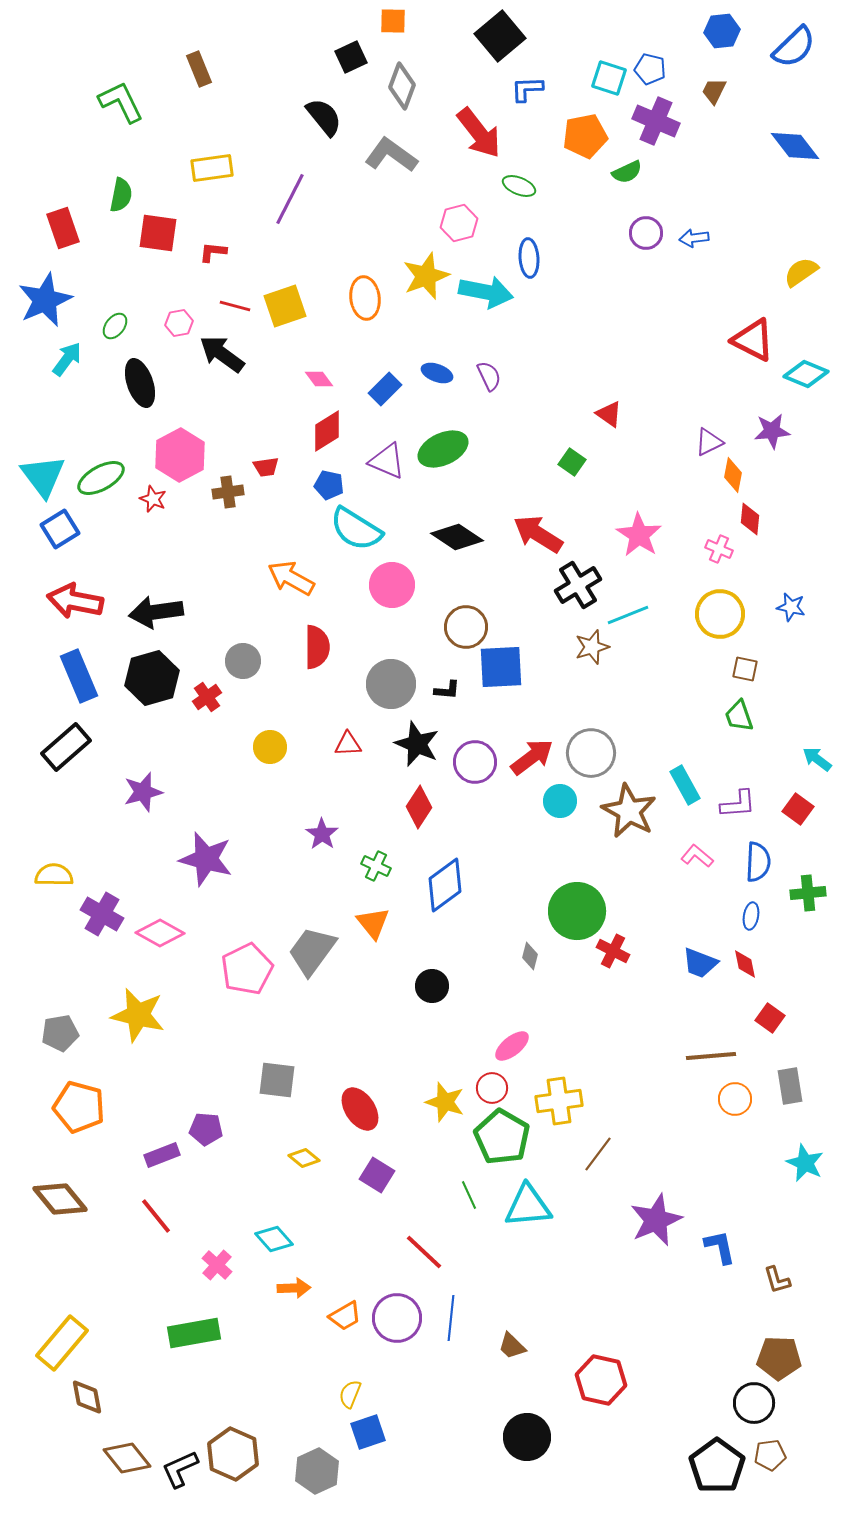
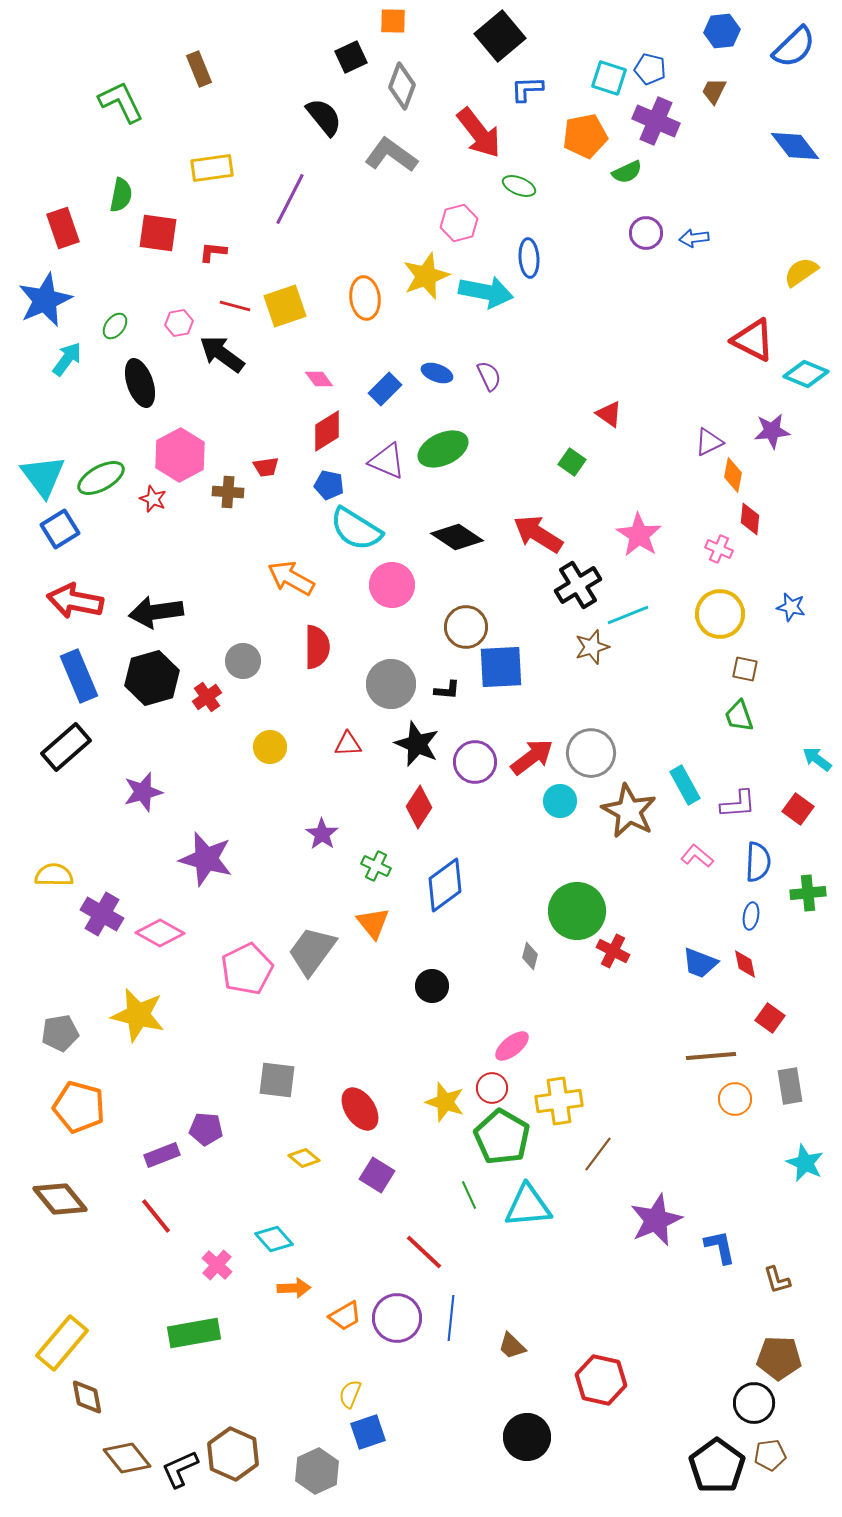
brown cross at (228, 492): rotated 12 degrees clockwise
